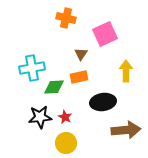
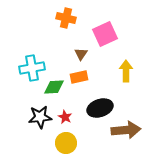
black ellipse: moved 3 px left, 6 px down; rotated 10 degrees counterclockwise
